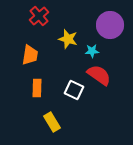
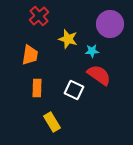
purple circle: moved 1 px up
